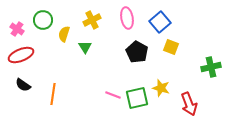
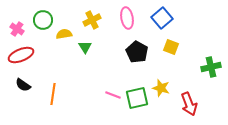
blue square: moved 2 px right, 4 px up
yellow semicircle: rotated 63 degrees clockwise
